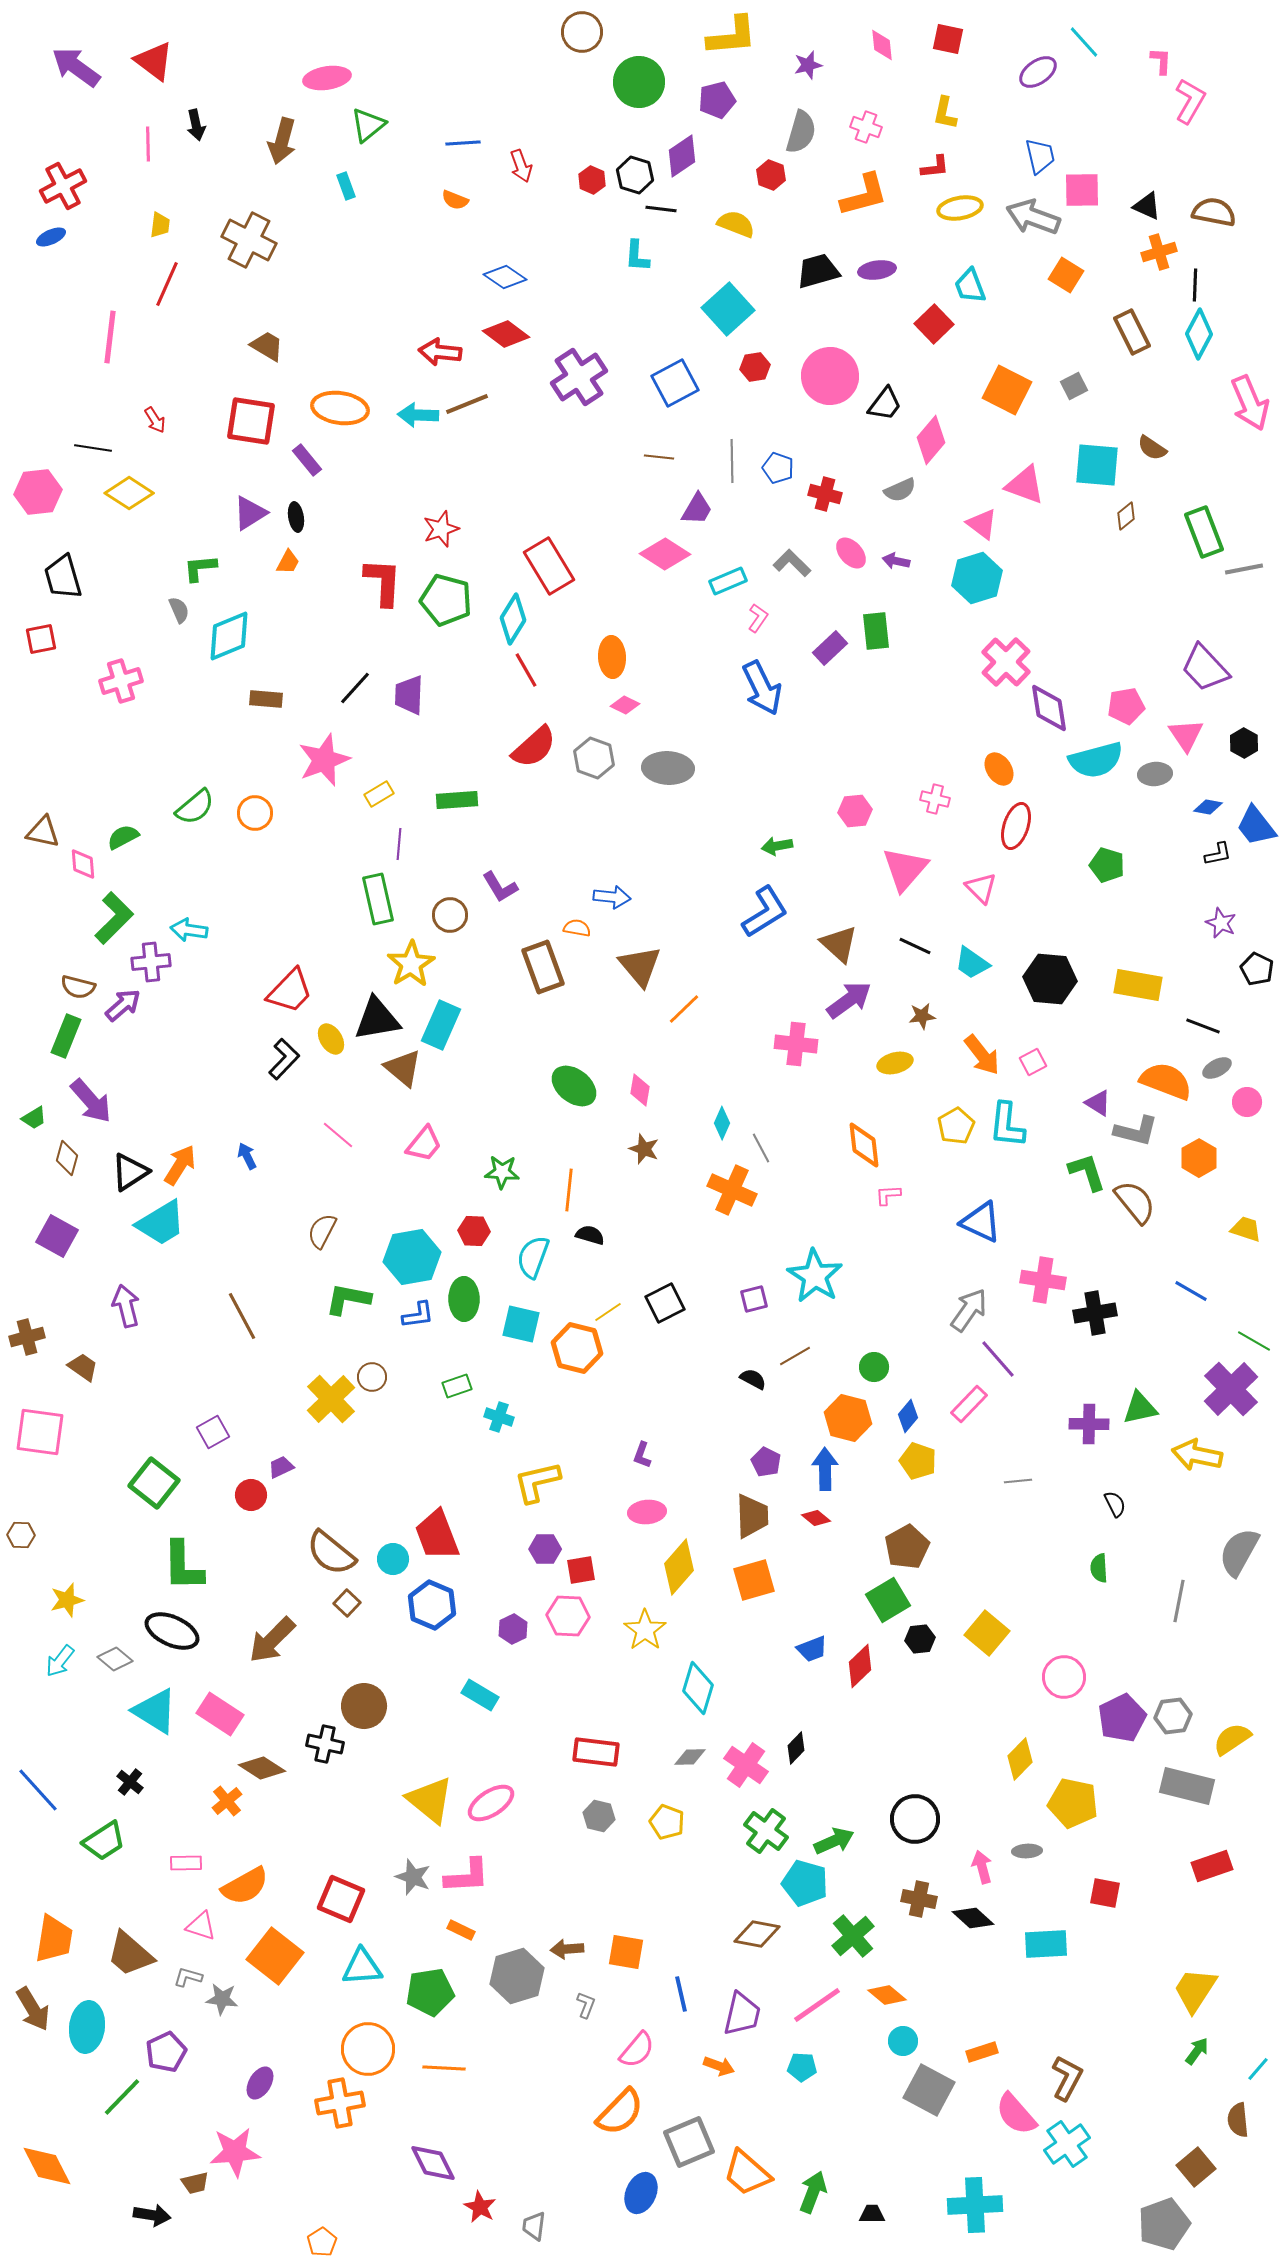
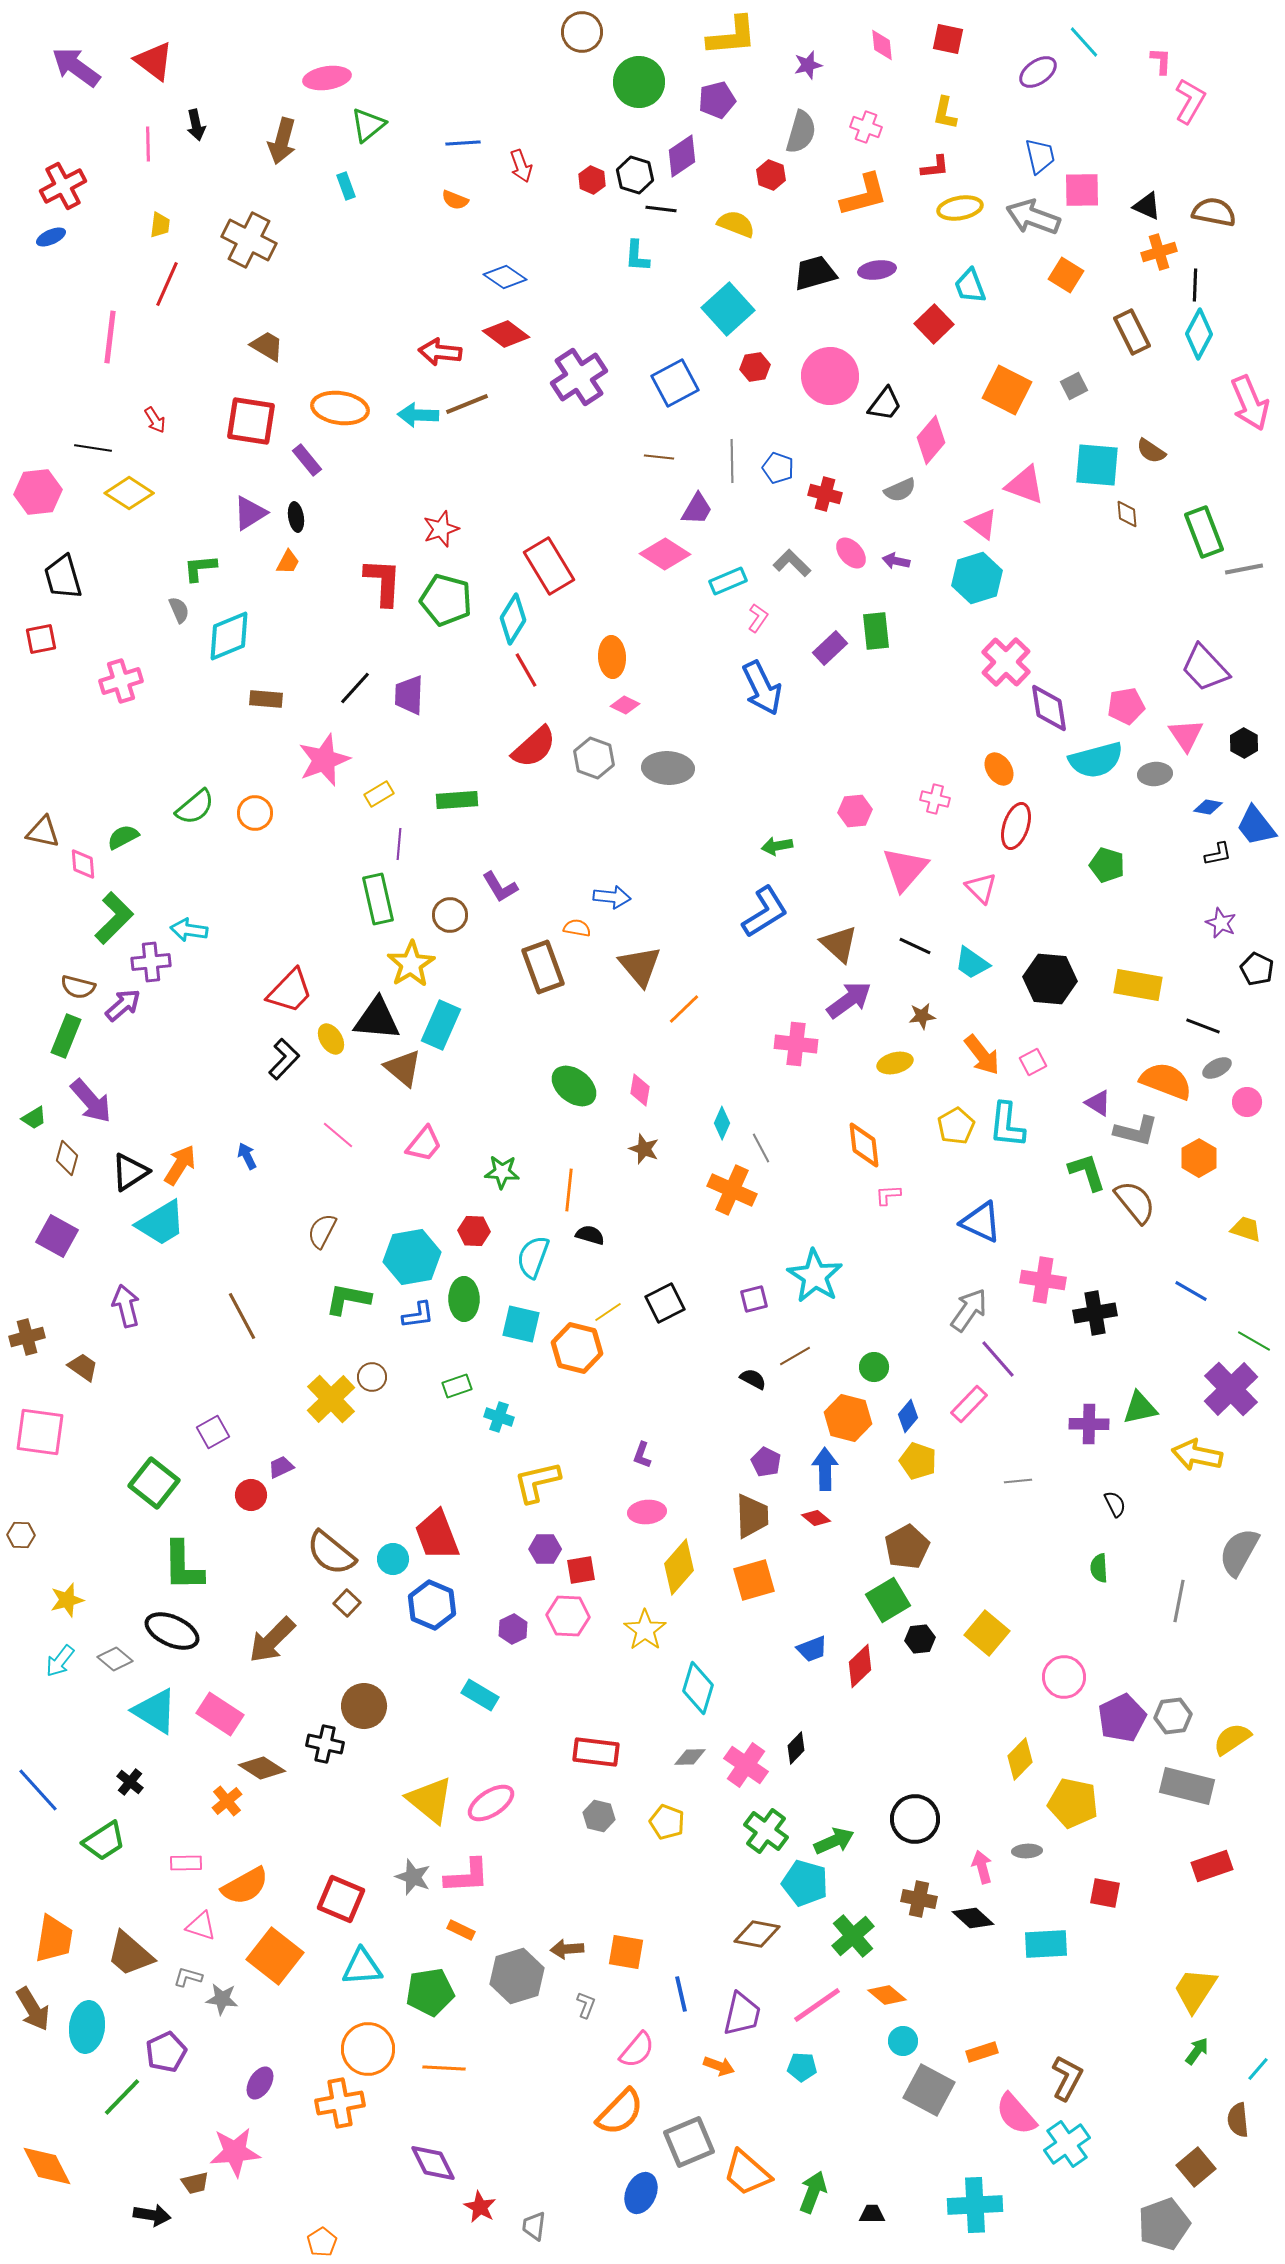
black trapezoid at (818, 271): moved 3 px left, 2 px down
brown semicircle at (1152, 448): moved 1 px left, 3 px down
brown diamond at (1126, 516): moved 1 px right, 2 px up; rotated 56 degrees counterclockwise
black triangle at (377, 1019): rotated 15 degrees clockwise
